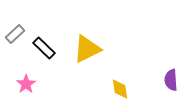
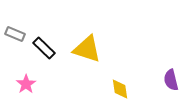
gray rectangle: rotated 66 degrees clockwise
yellow triangle: rotated 44 degrees clockwise
purple semicircle: rotated 10 degrees counterclockwise
